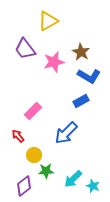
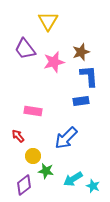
yellow triangle: rotated 30 degrees counterclockwise
brown star: rotated 24 degrees clockwise
blue L-shape: rotated 125 degrees counterclockwise
blue rectangle: rotated 21 degrees clockwise
pink rectangle: rotated 54 degrees clockwise
blue arrow: moved 5 px down
yellow circle: moved 1 px left, 1 px down
green star: rotated 14 degrees clockwise
cyan arrow: rotated 12 degrees clockwise
purple diamond: moved 1 px up
